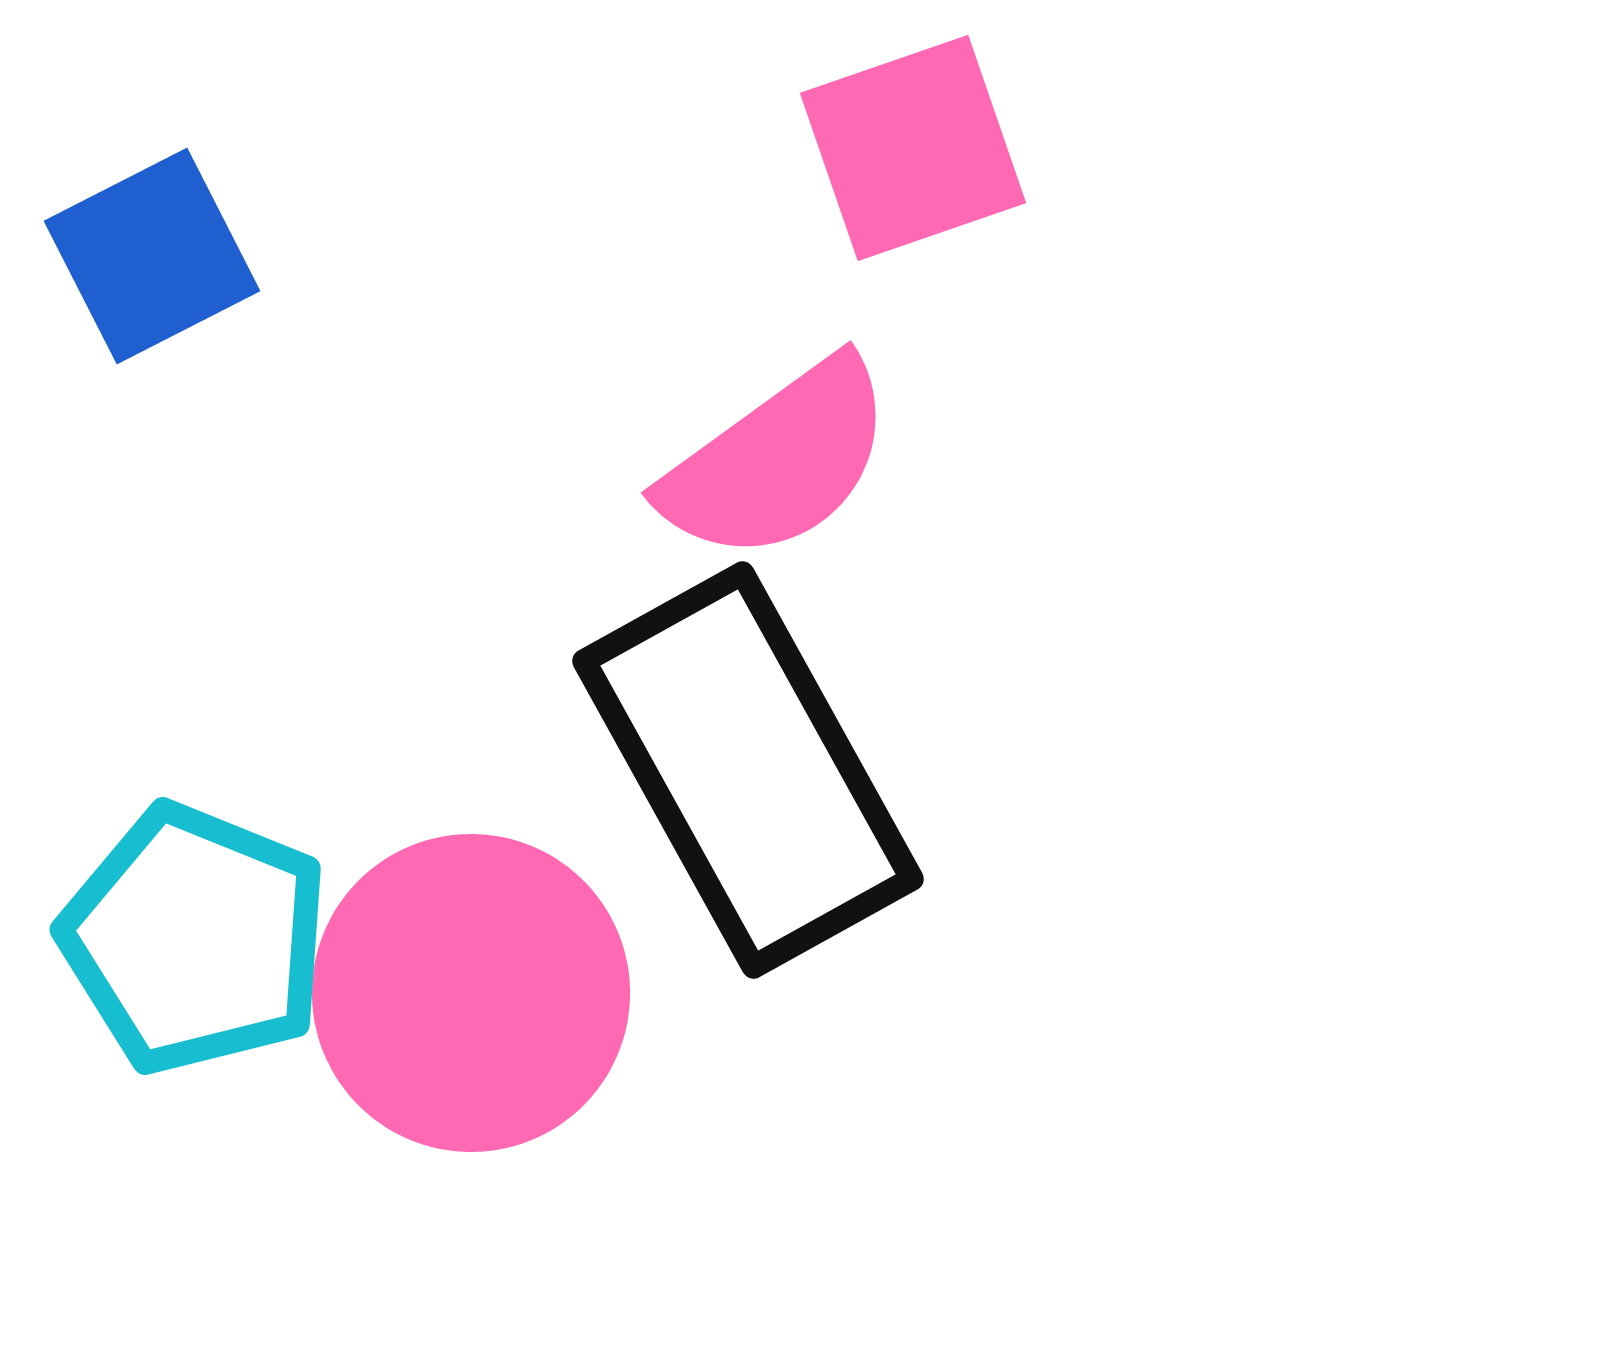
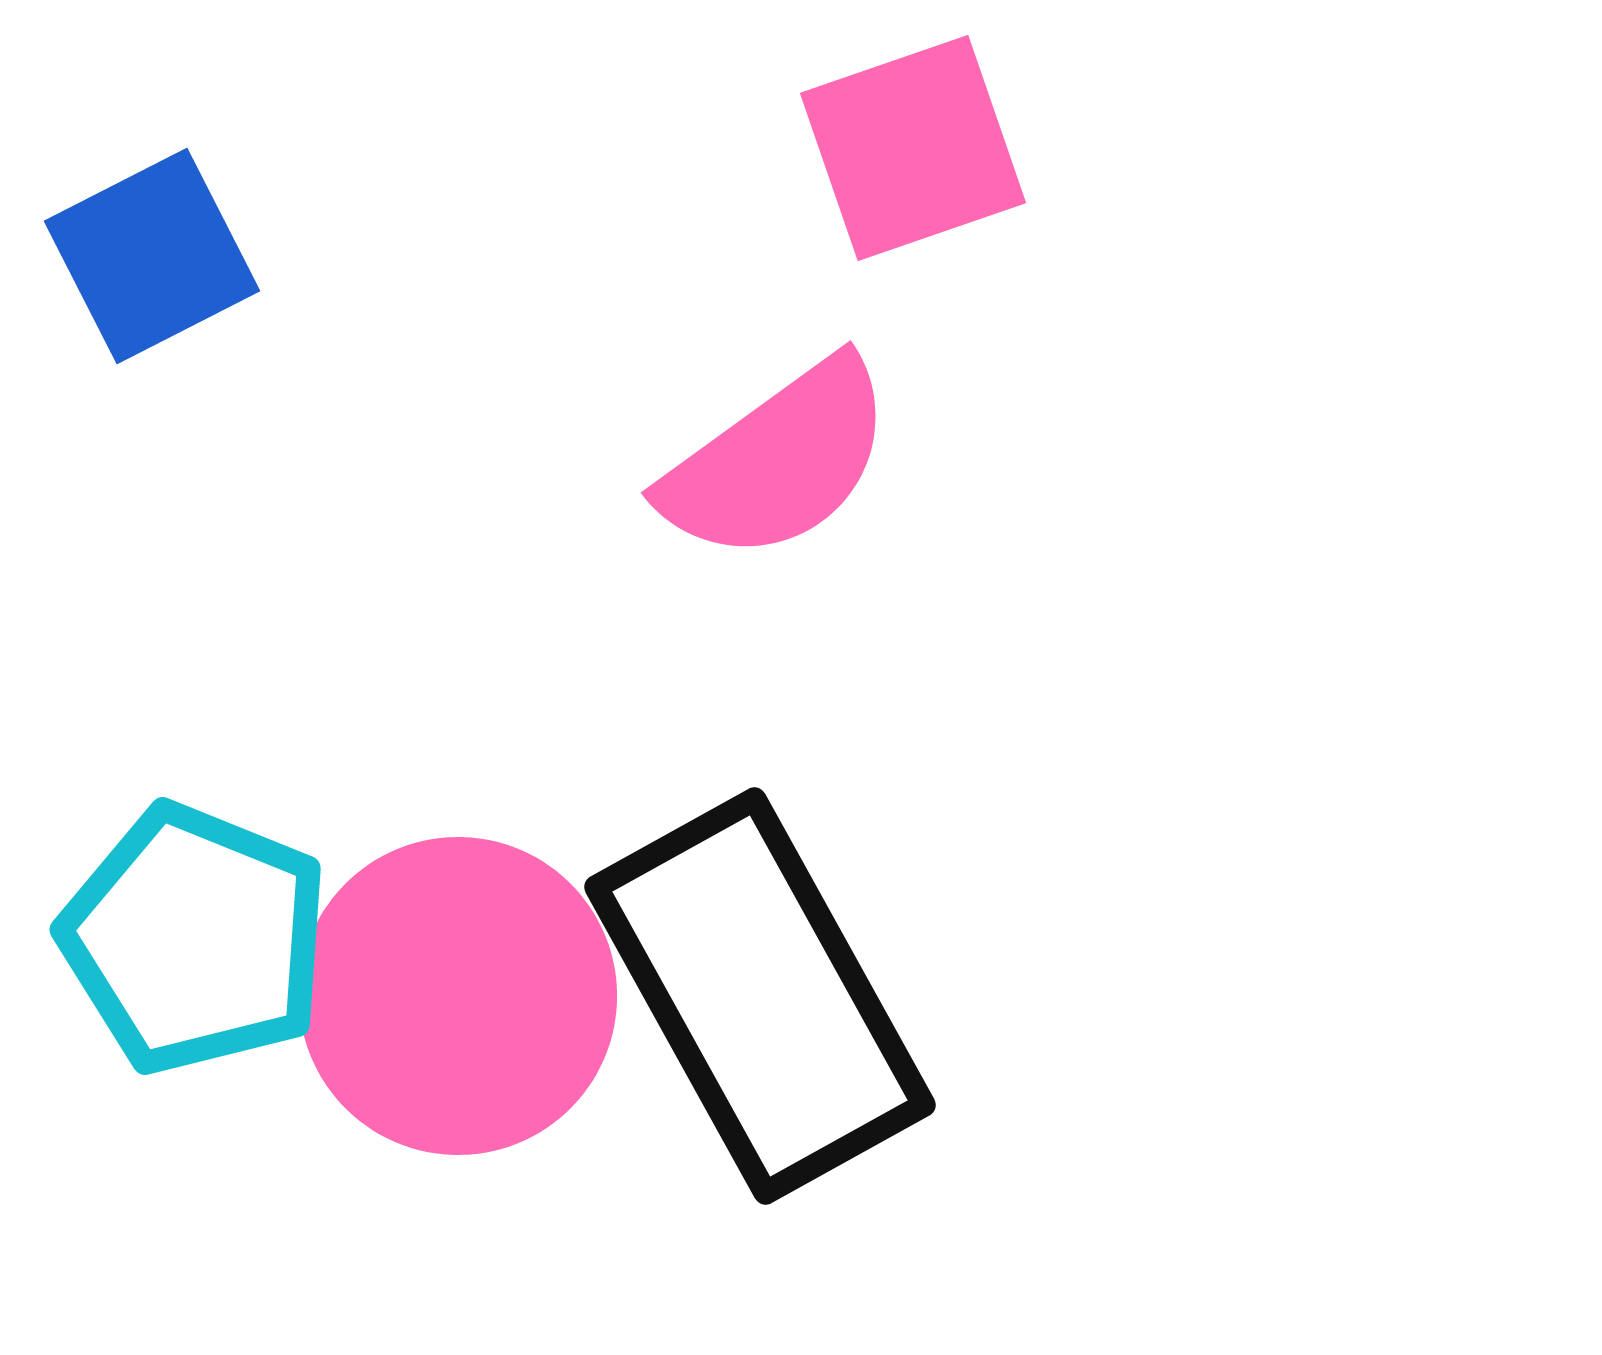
black rectangle: moved 12 px right, 226 px down
pink circle: moved 13 px left, 3 px down
